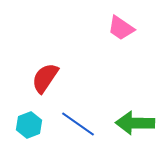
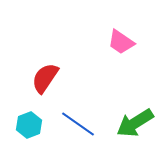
pink trapezoid: moved 14 px down
green arrow: rotated 33 degrees counterclockwise
